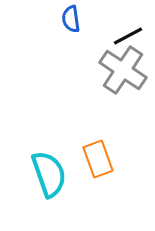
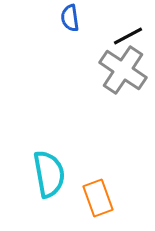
blue semicircle: moved 1 px left, 1 px up
orange rectangle: moved 39 px down
cyan semicircle: rotated 9 degrees clockwise
